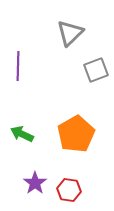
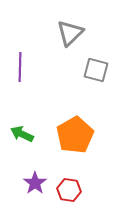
purple line: moved 2 px right, 1 px down
gray square: rotated 35 degrees clockwise
orange pentagon: moved 1 px left, 1 px down
